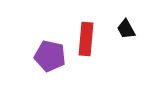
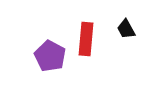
purple pentagon: rotated 16 degrees clockwise
